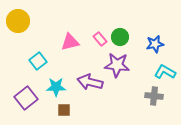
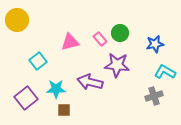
yellow circle: moved 1 px left, 1 px up
green circle: moved 4 px up
cyan star: moved 2 px down
gray cross: rotated 24 degrees counterclockwise
